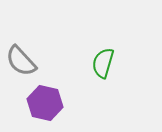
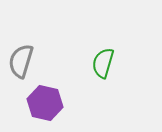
gray semicircle: rotated 60 degrees clockwise
